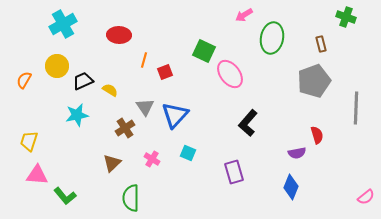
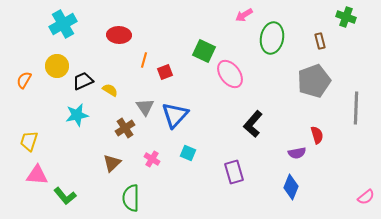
brown rectangle: moved 1 px left, 3 px up
black L-shape: moved 5 px right, 1 px down
